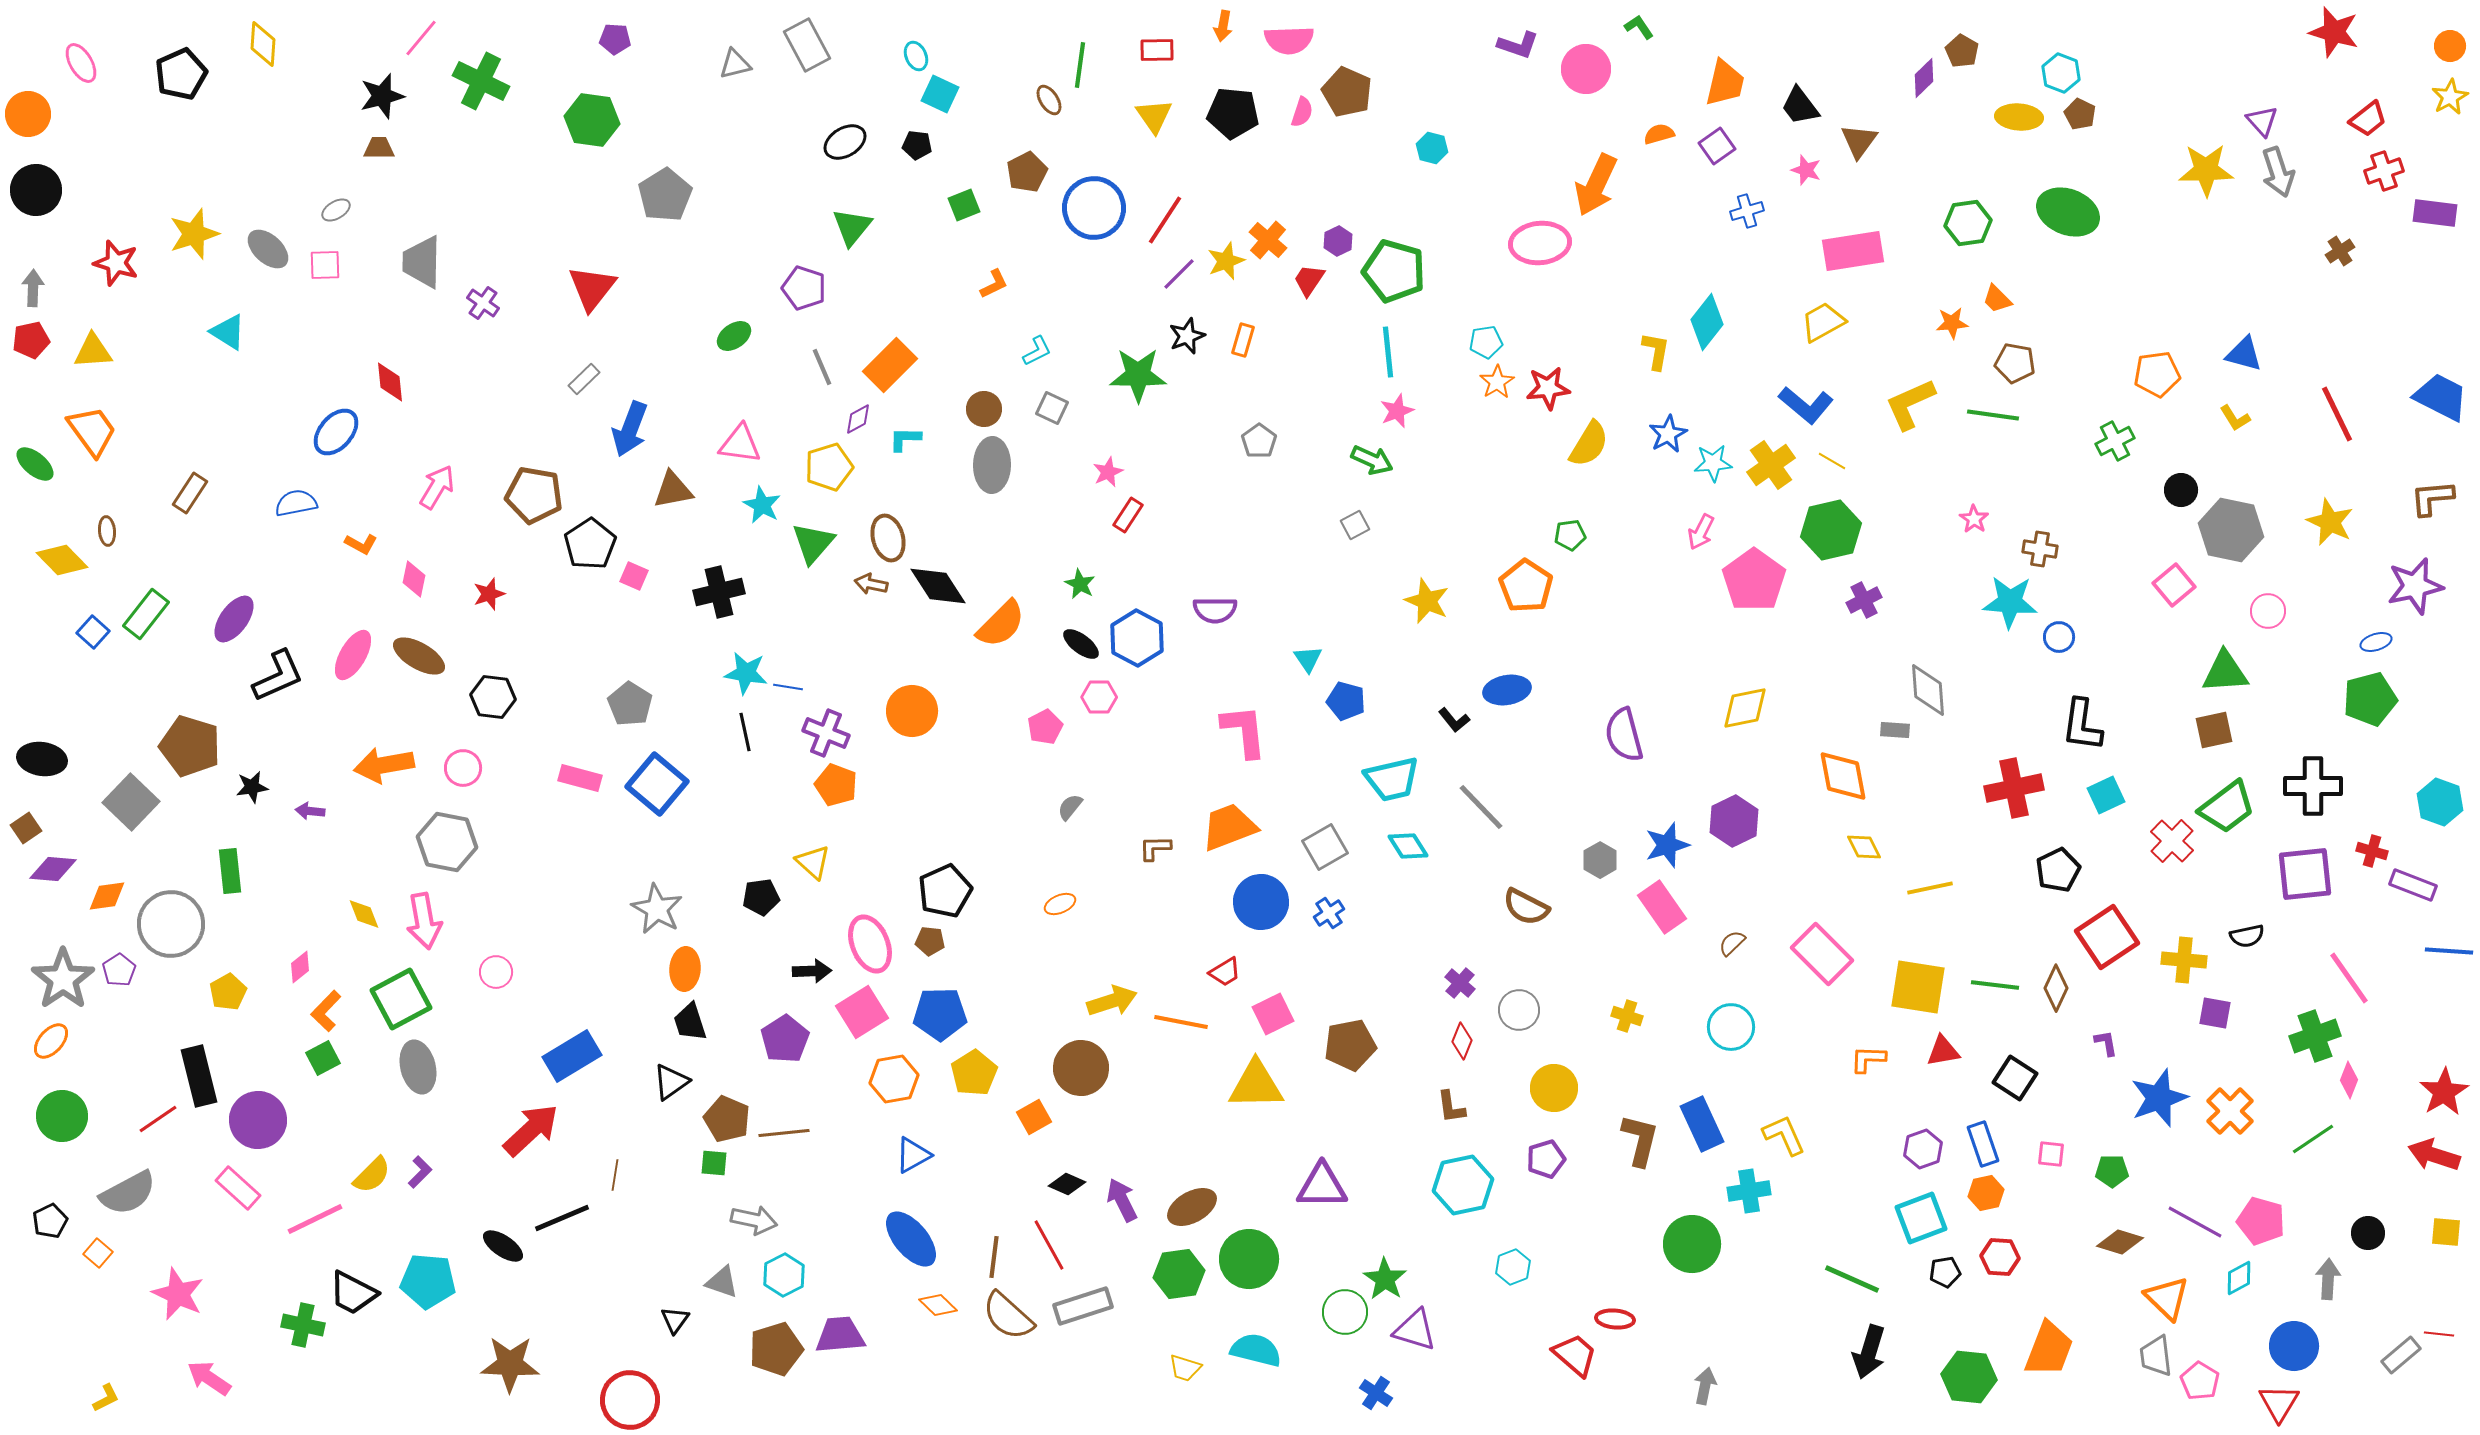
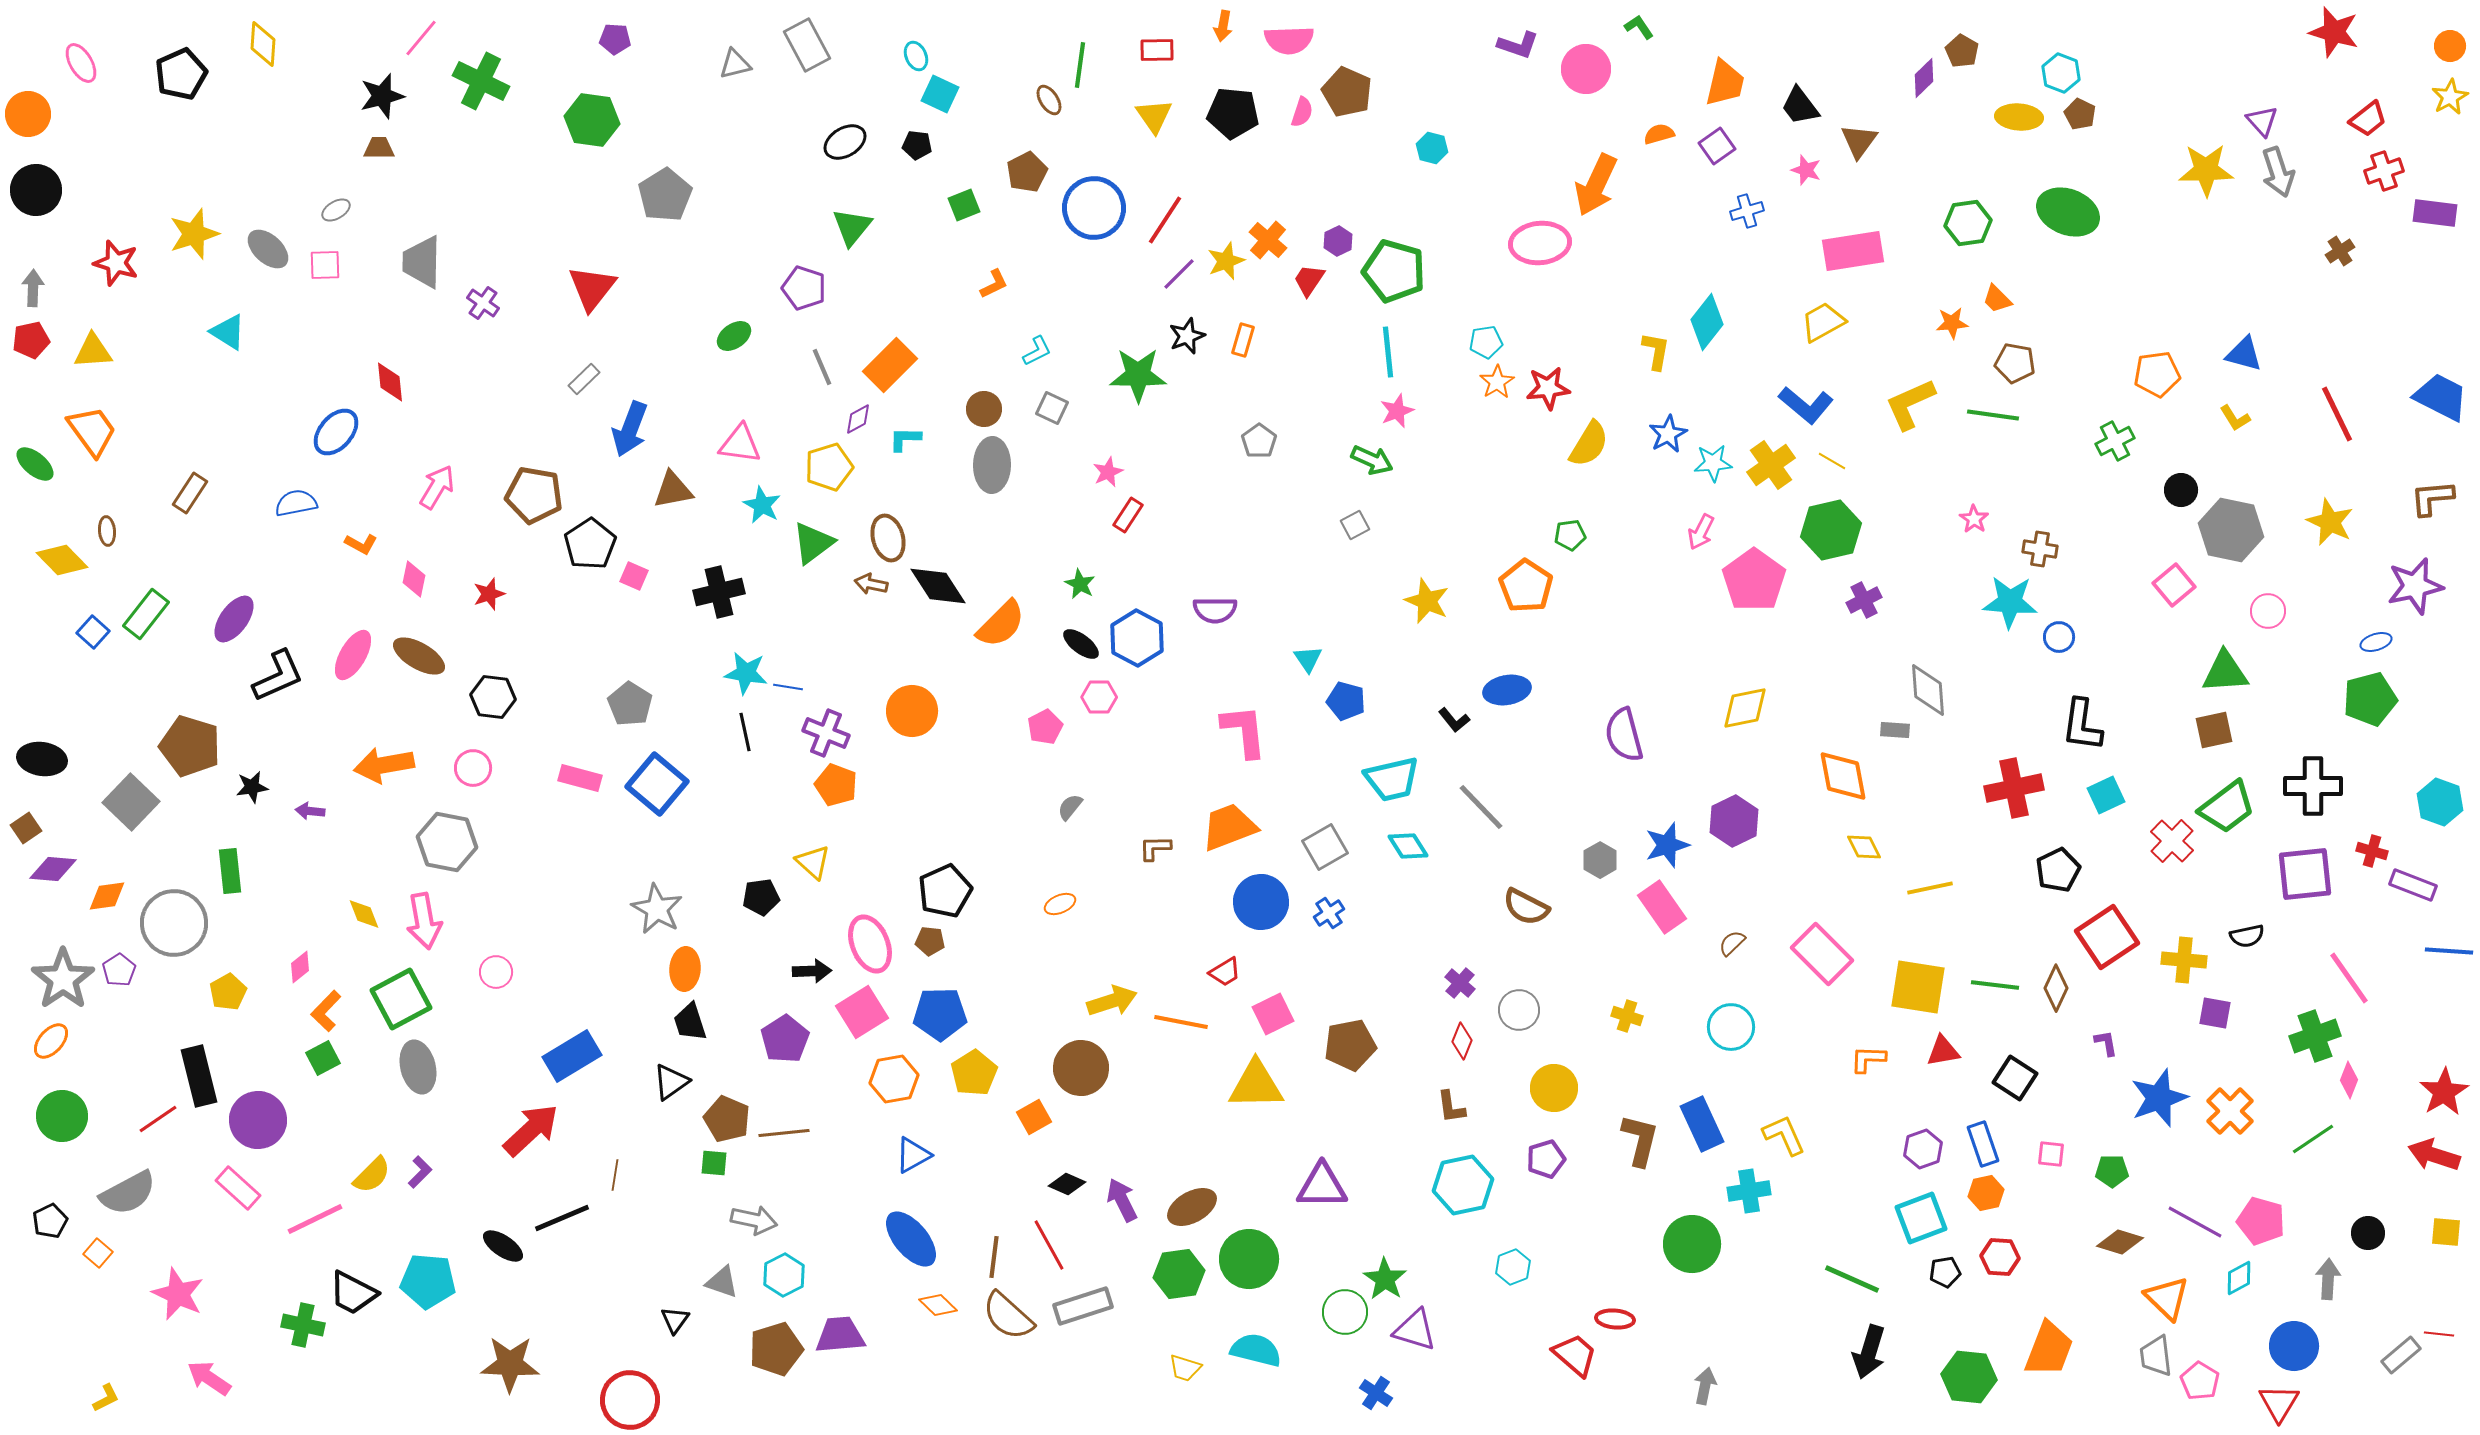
green triangle at (813, 543): rotated 12 degrees clockwise
pink circle at (463, 768): moved 10 px right
gray circle at (171, 924): moved 3 px right, 1 px up
